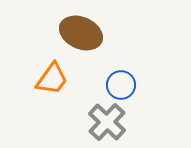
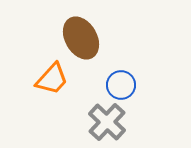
brown ellipse: moved 5 px down; rotated 36 degrees clockwise
orange trapezoid: rotated 6 degrees clockwise
